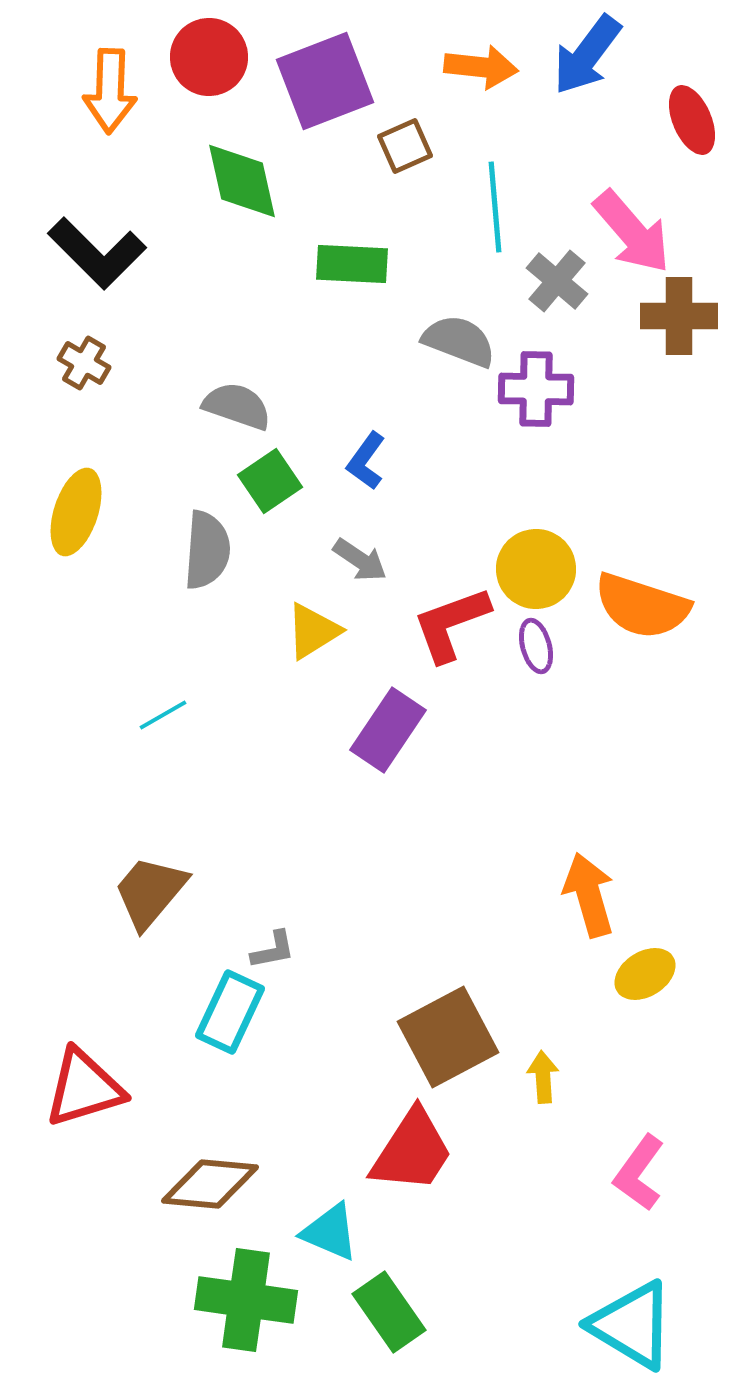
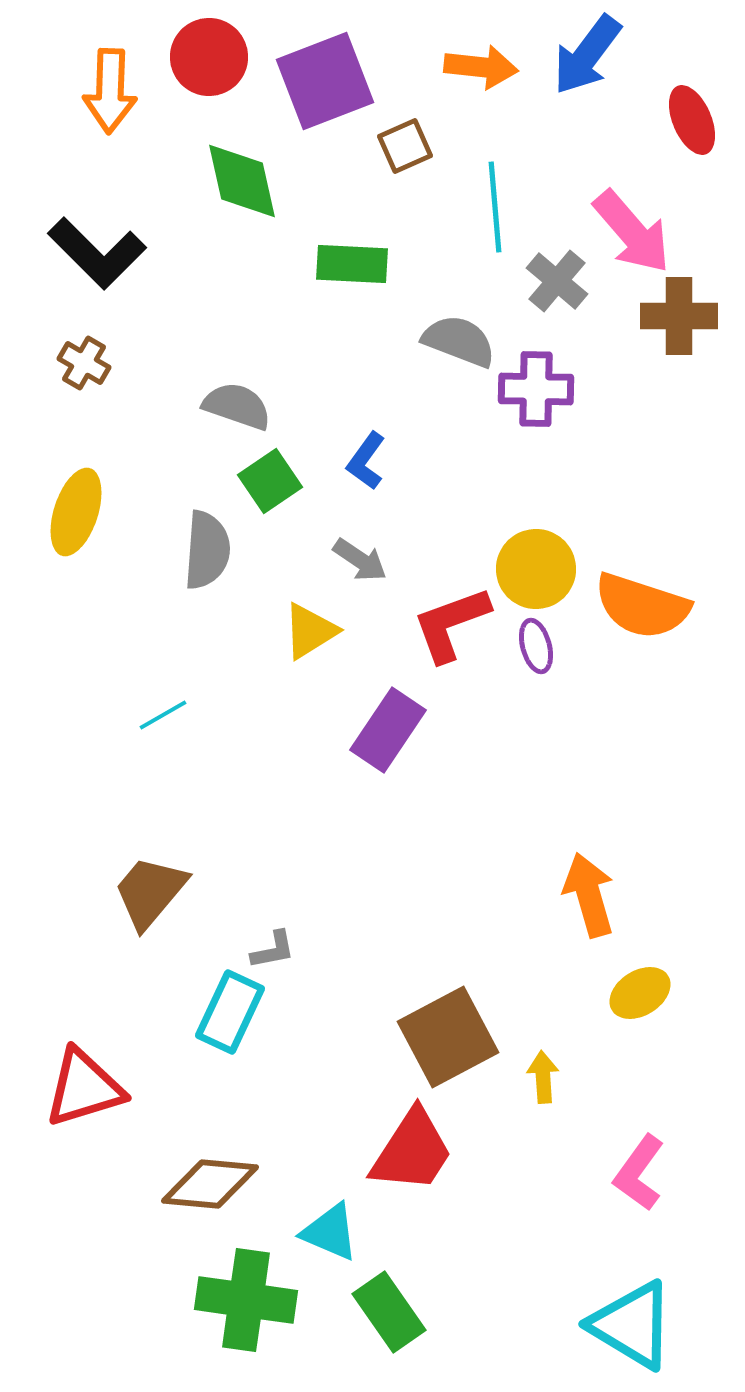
yellow triangle at (313, 631): moved 3 px left
yellow ellipse at (645, 974): moved 5 px left, 19 px down
